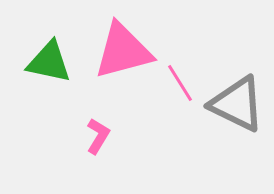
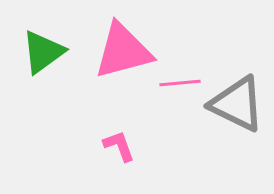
green triangle: moved 6 px left, 10 px up; rotated 48 degrees counterclockwise
pink line: rotated 63 degrees counterclockwise
pink L-shape: moved 21 px right, 10 px down; rotated 51 degrees counterclockwise
